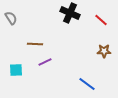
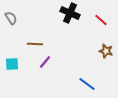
brown star: moved 2 px right; rotated 16 degrees clockwise
purple line: rotated 24 degrees counterclockwise
cyan square: moved 4 px left, 6 px up
